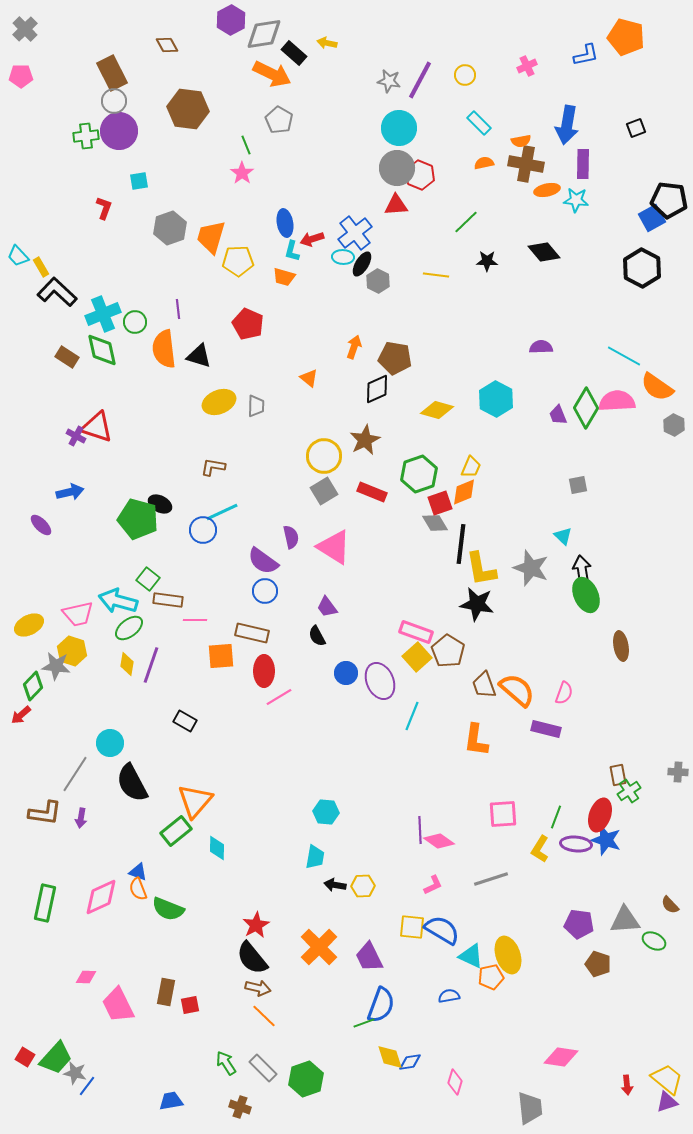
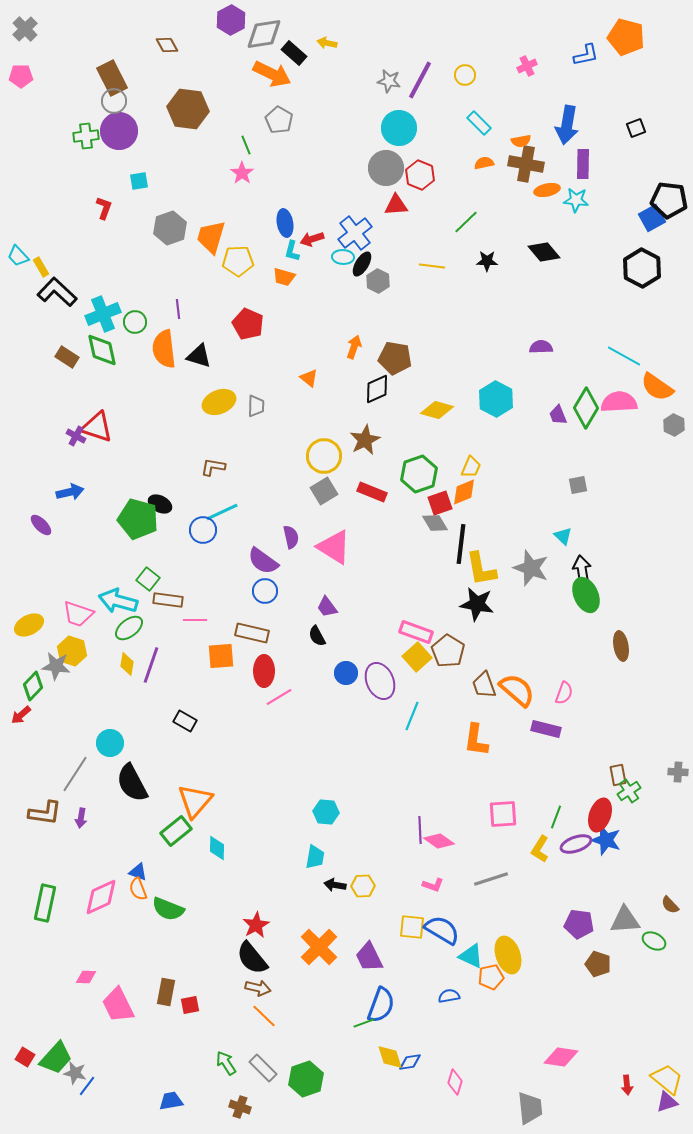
brown rectangle at (112, 73): moved 5 px down
gray circle at (397, 168): moved 11 px left
yellow line at (436, 275): moved 4 px left, 9 px up
pink semicircle at (617, 401): moved 2 px right, 1 px down
pink trapezoid at (78, 614): rotated 32 degrees clockwise
purple ellipse at (576, 844): rotated 24 degrees counterclockwise
pink L-shape at (433, 885): rotated 45 degrees clockwise
